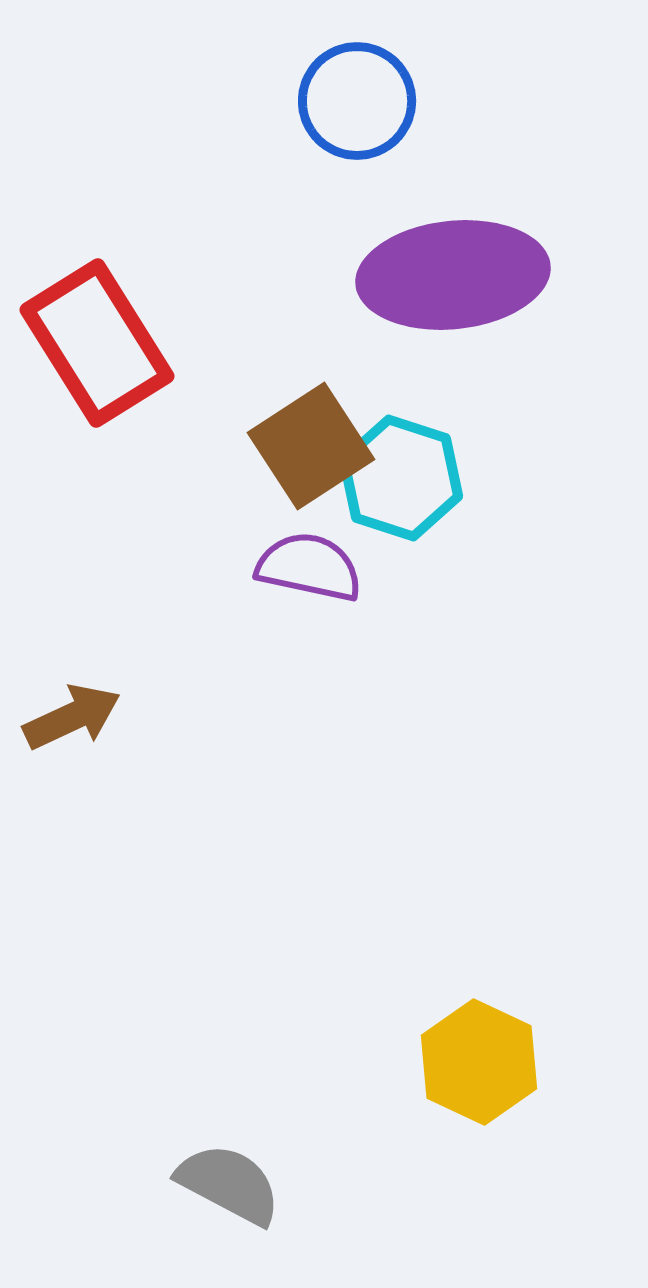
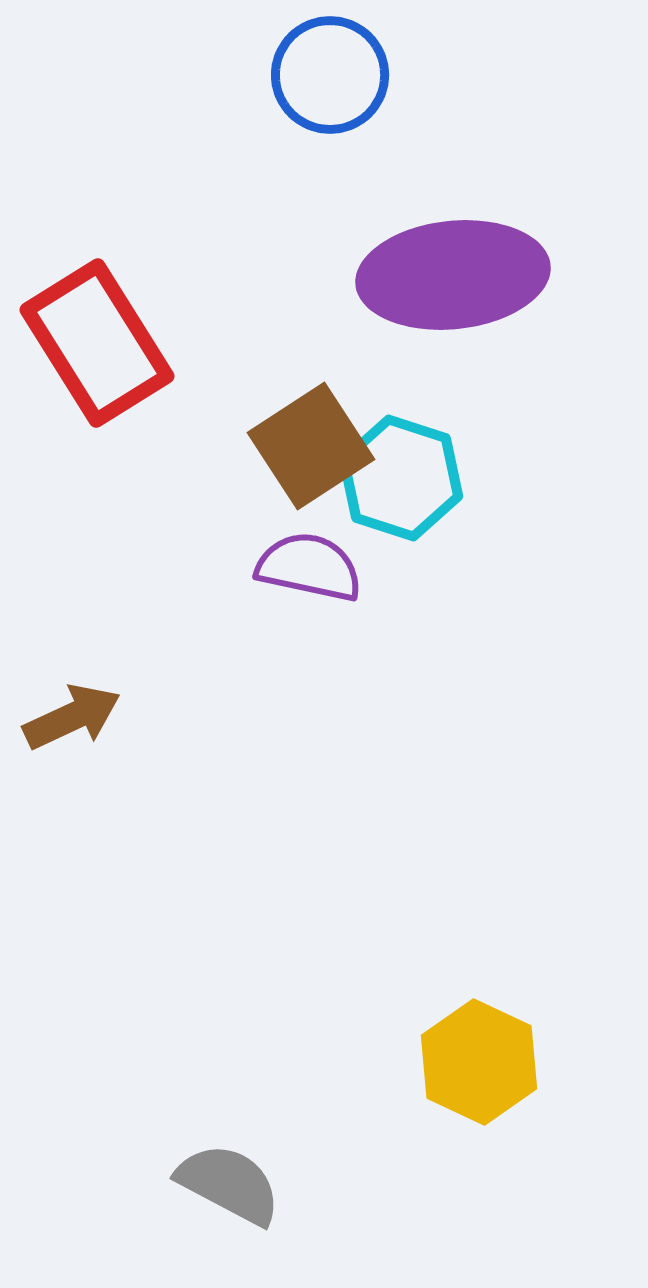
blue circle: moved 27 px left, 26 px up
